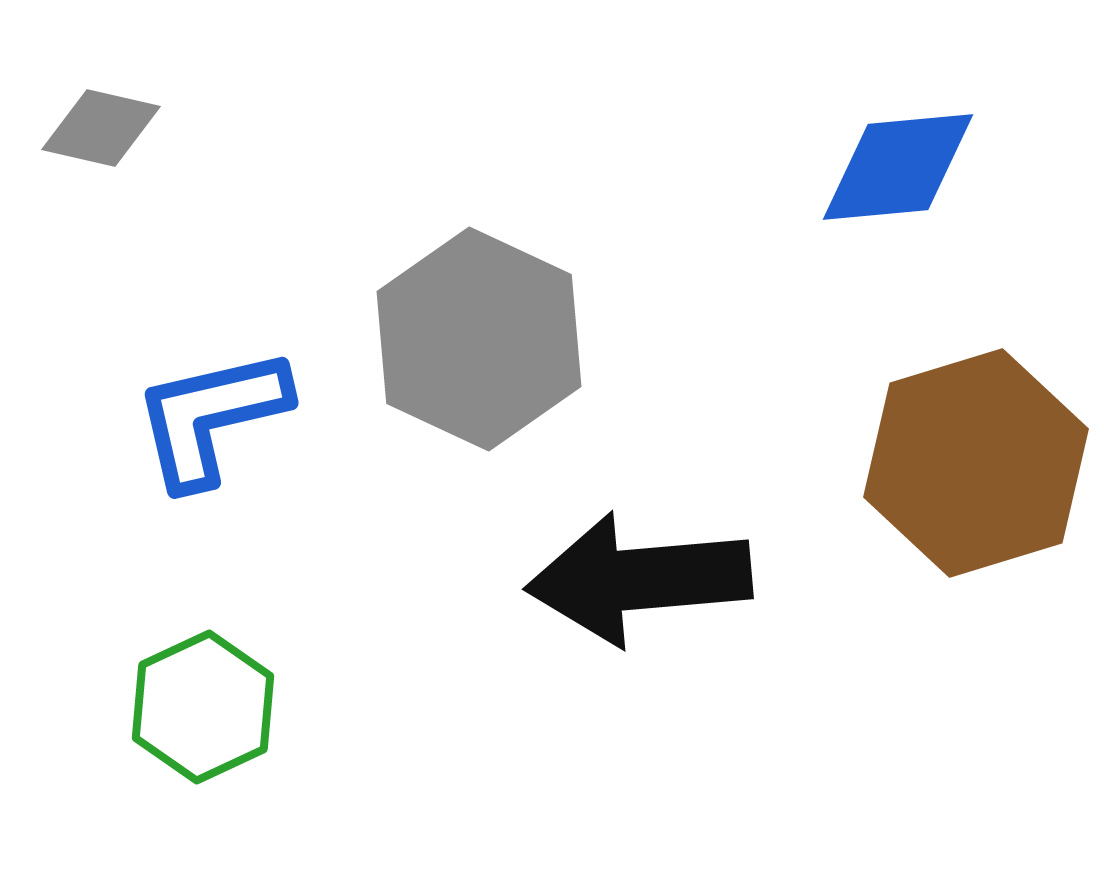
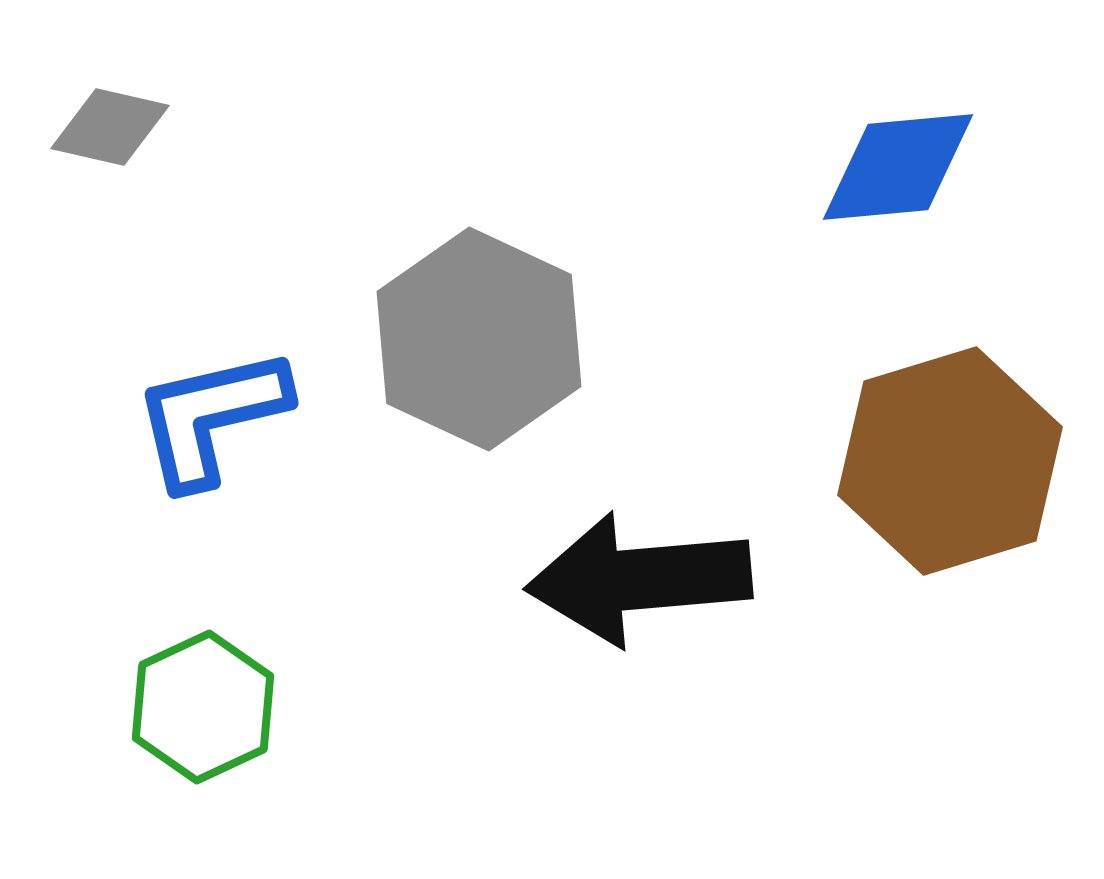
gray diamond: moved 9 px right, 1 px up
brown hexagon: moved 26 px left, 2 px up
